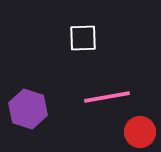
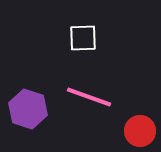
pink line: moved 18 px left; rotated 30 degrees clockwise
red circle: moved 1 px up
